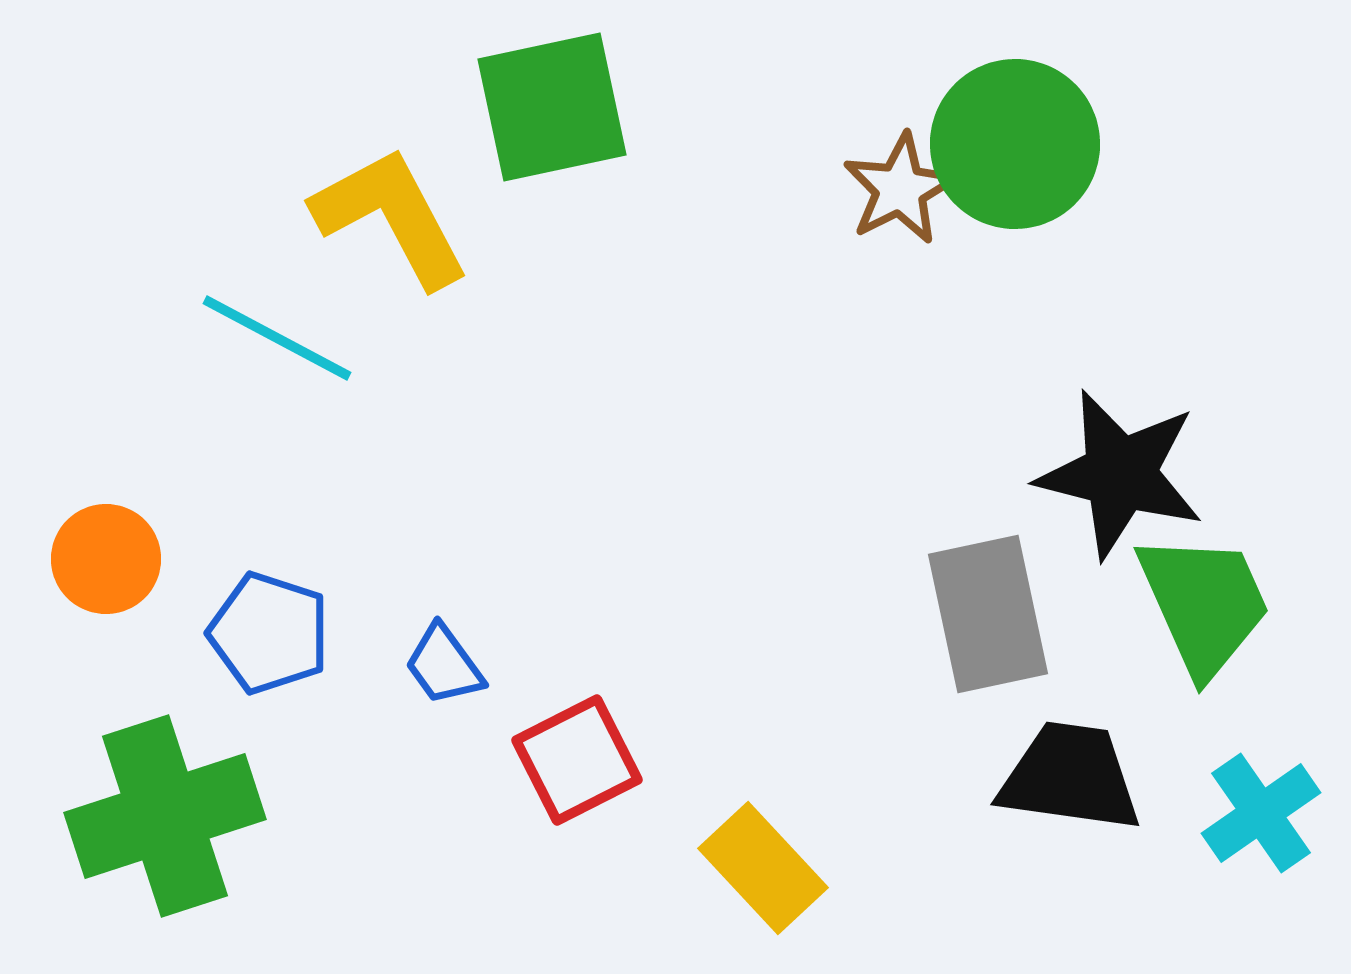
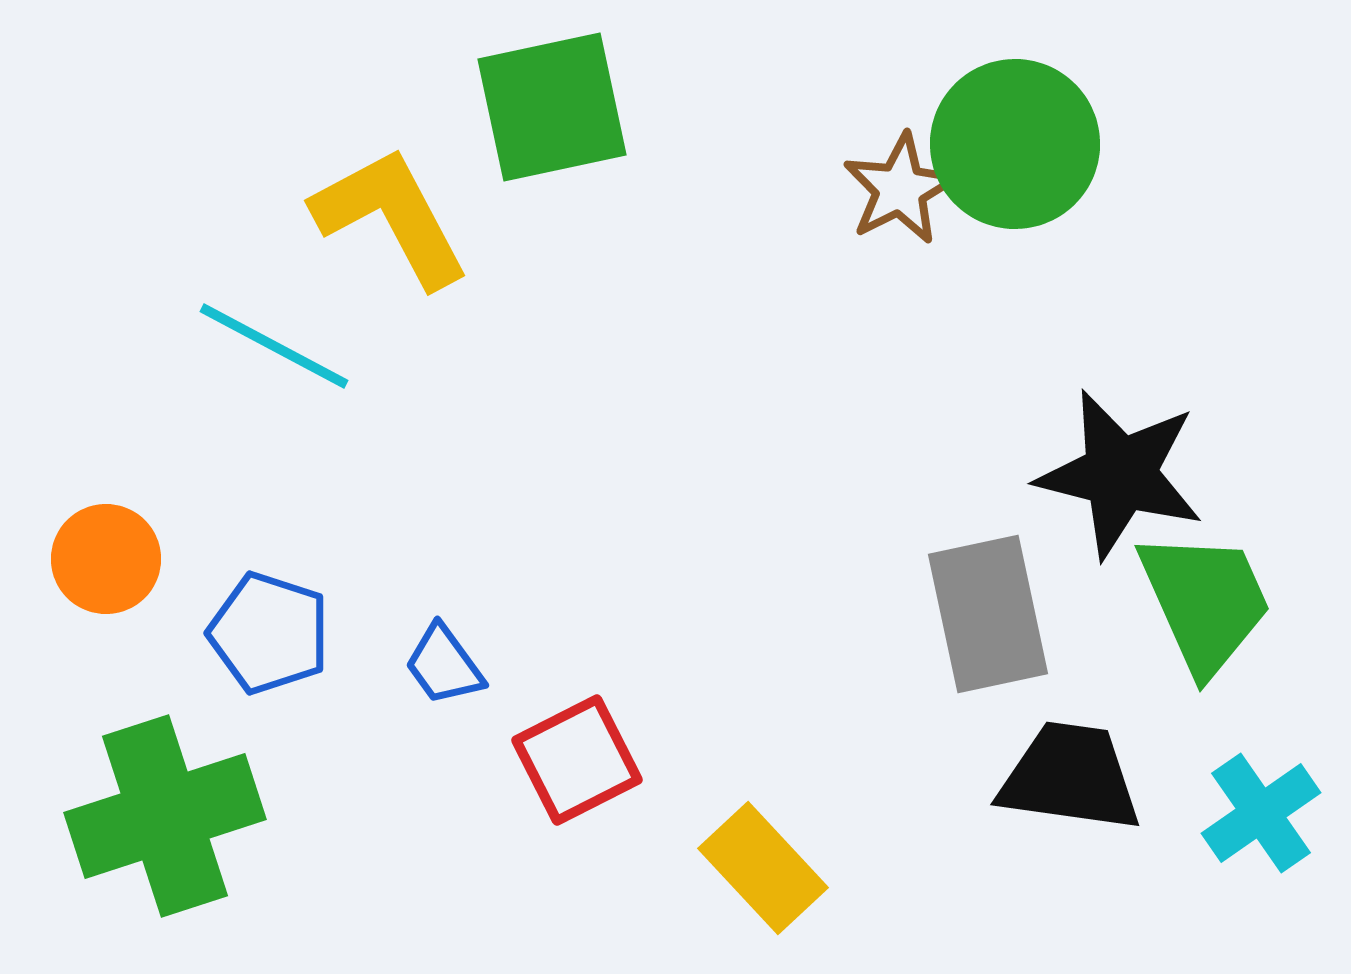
cyan line: moved 3 px left, 8 px down
green trapezoid: moved 1 px right, 2 px up
